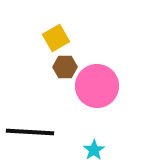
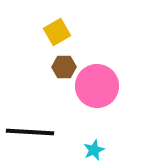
yellow square: moved 1 px right, 6 px up
brown hexagon: moved 1 px left
cyan star: rotated 10 degrees clockwise
